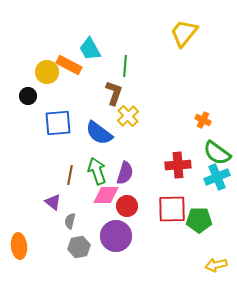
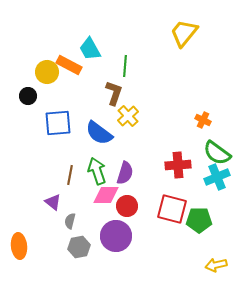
red square: rotated 16 degrees clockwise
